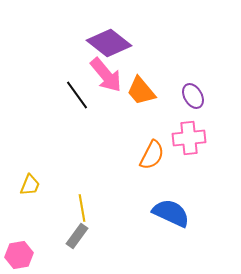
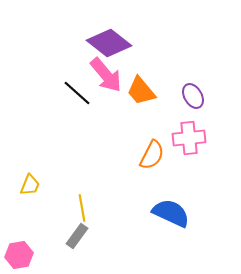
black line: moved 2 px up; rotated 12 degrees counterclockwise
